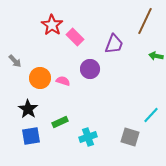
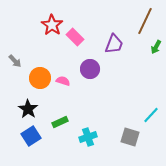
green arrow: moved 9 px up; rotated 72 degrees counterclockwise
blue square: rotated 24 degrees counterclockwise
